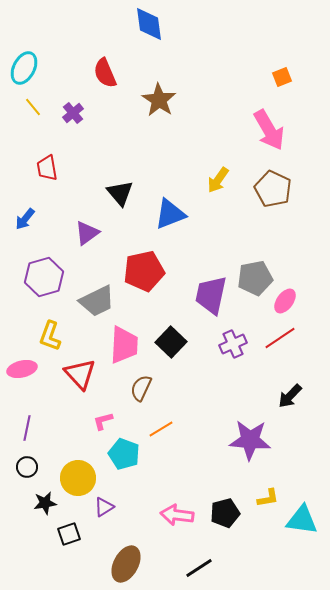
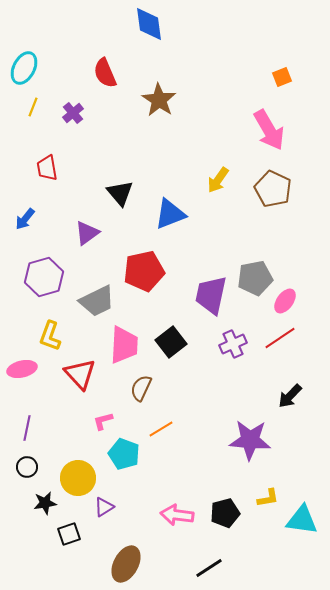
yellow line at (33, 107): rotated 60 degrees clockwise
black square at (171, 342): rotated 8 degrees clockwise
black line at (199, 568): moved 10 px right
